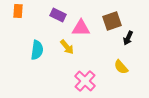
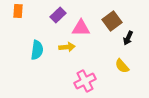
purple rectangle: rotated 70 degrees counterclockwise
brown square: rotated 18 degrees counterclockwise
yellow arrow: rotated 56 degrees counterclockwise
yellow semicircle: moved 1 px right, 1 px up
pink cross: rotated 20 degrees clockwise
